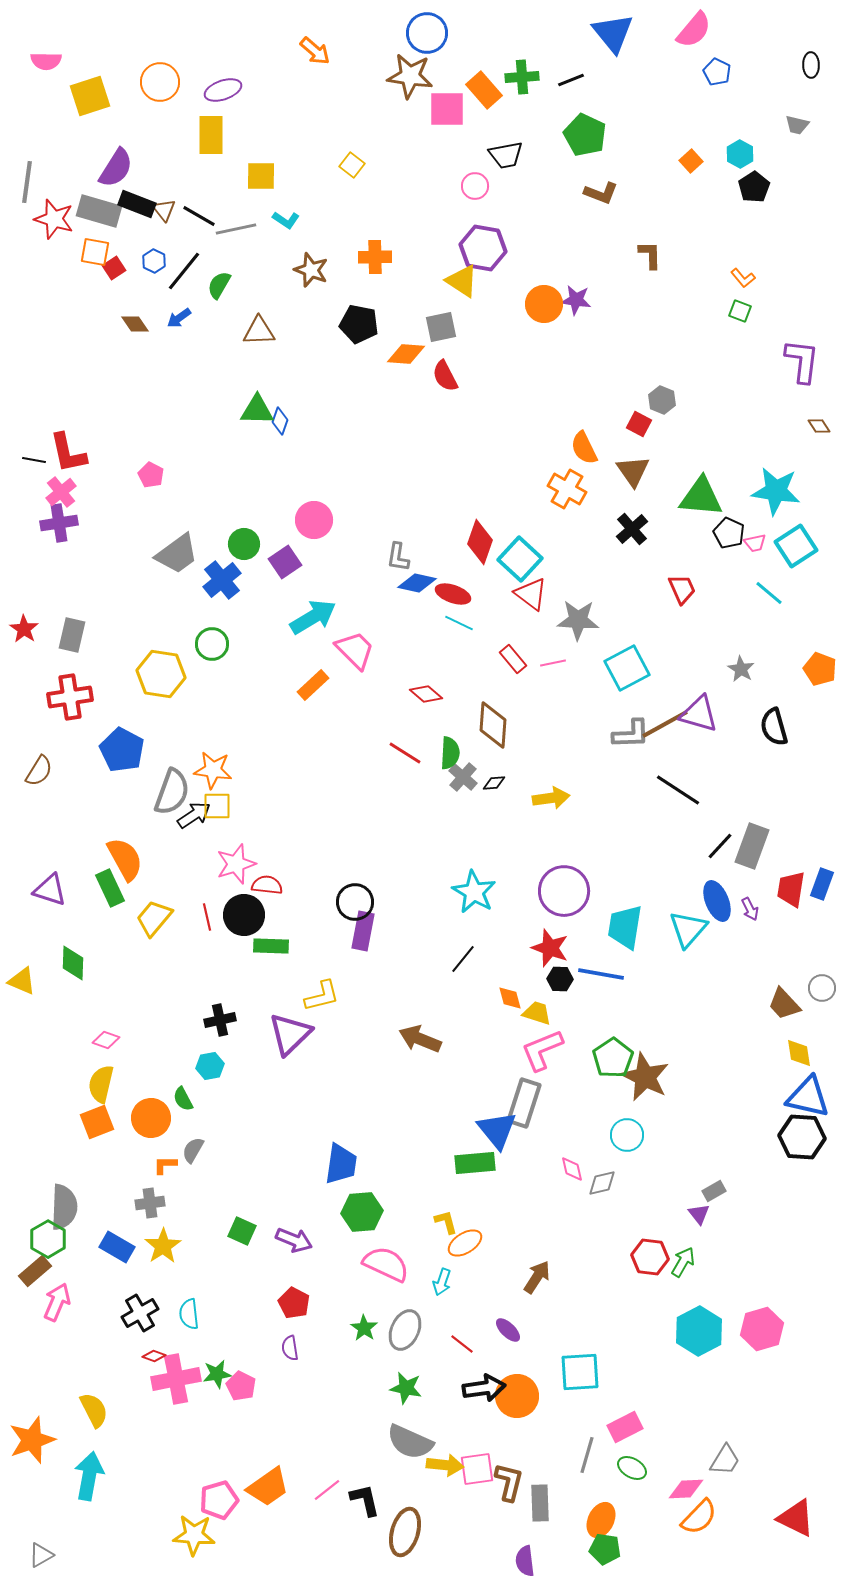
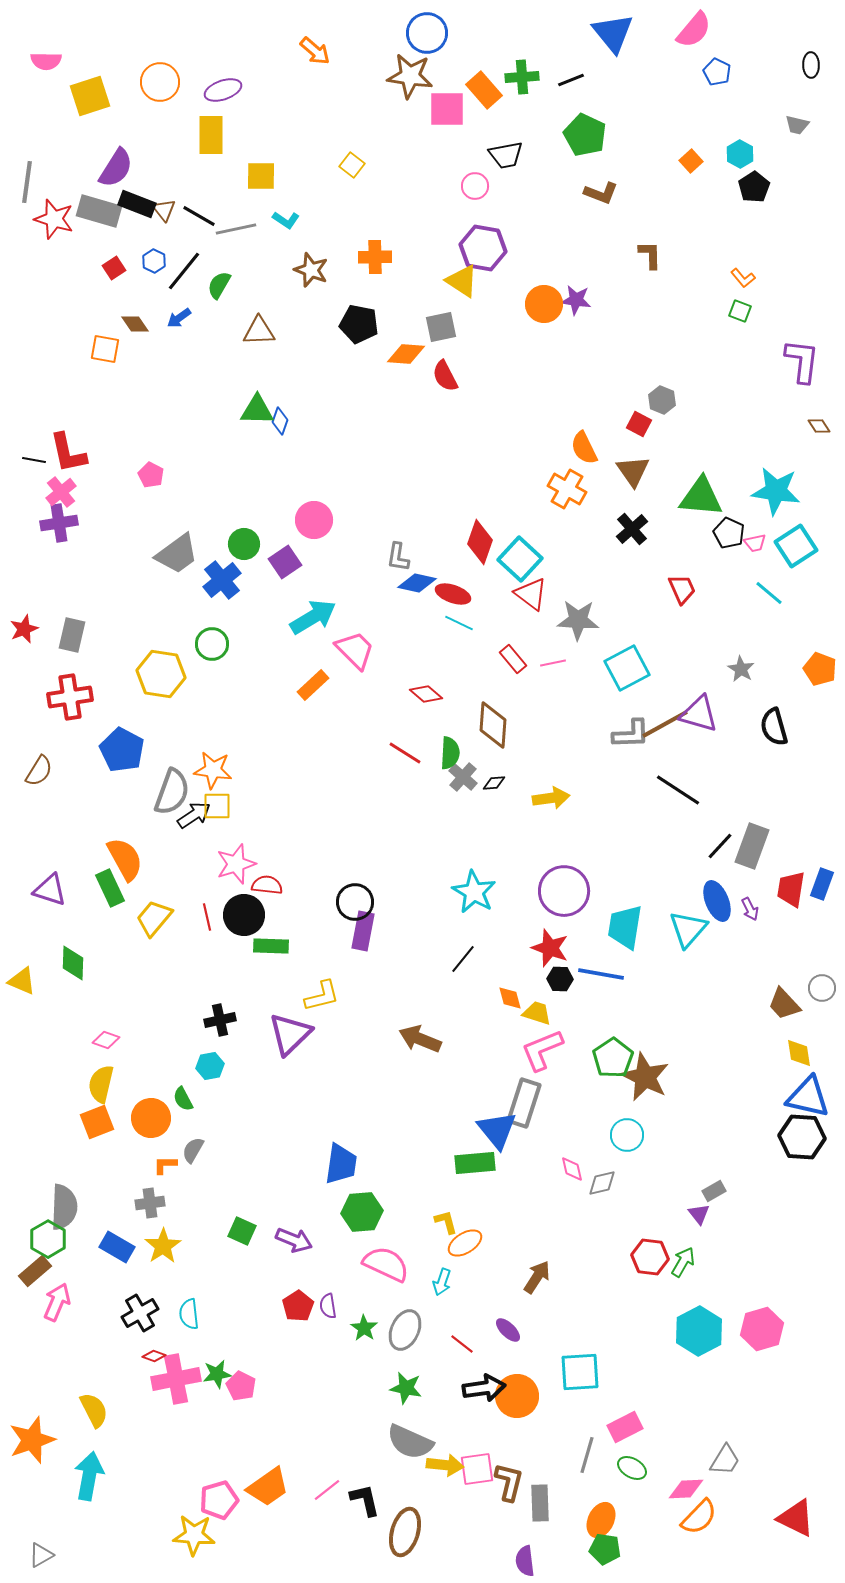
orange square at (95, 252): moved 10 px right, 97 px down
red star at (24, 629): rotated 16 degrees clockwise
red pentagon at (294, 1303): moved 4 px right, 3 px down; rotated 12 degrees clockwise
purple semicircle at (290, 1348): moved 38 px right, 42 px up
